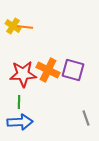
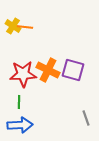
blue arrow: moved 3 px down
